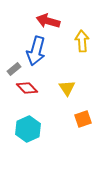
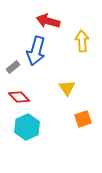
gray rectangle: moved 1 px left, 2 px up
red diamond: moved 8 px left, 9 px down
cyan hexagon: moved 1 px left, 2 px up
